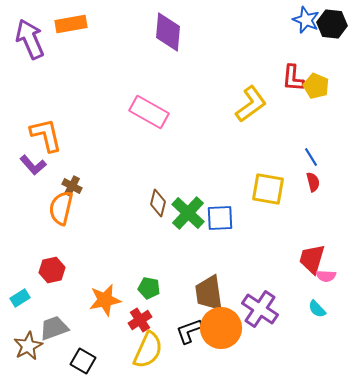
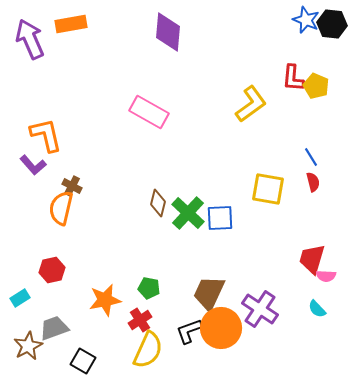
brown trapezoid: rotated 33 degrees clockwise
